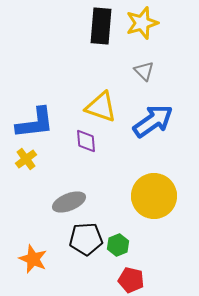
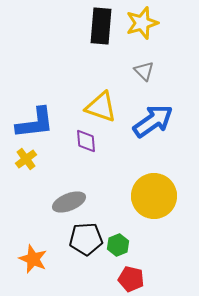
red pentagon: moved 1 px up
